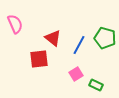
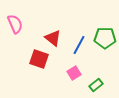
green pentagon: rotated 15 degrees counterclockwise
red square: rotated 24 degrees clockwise
pink square: moved 2 px left, 1 px up
green rectangle: rotated 64 degrees counterclockwise
